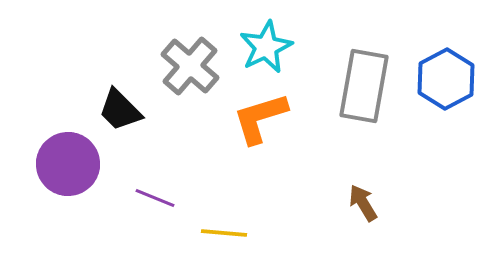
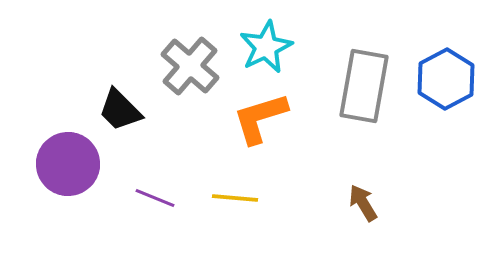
yellow line: moved 11 px right, 35 px up
